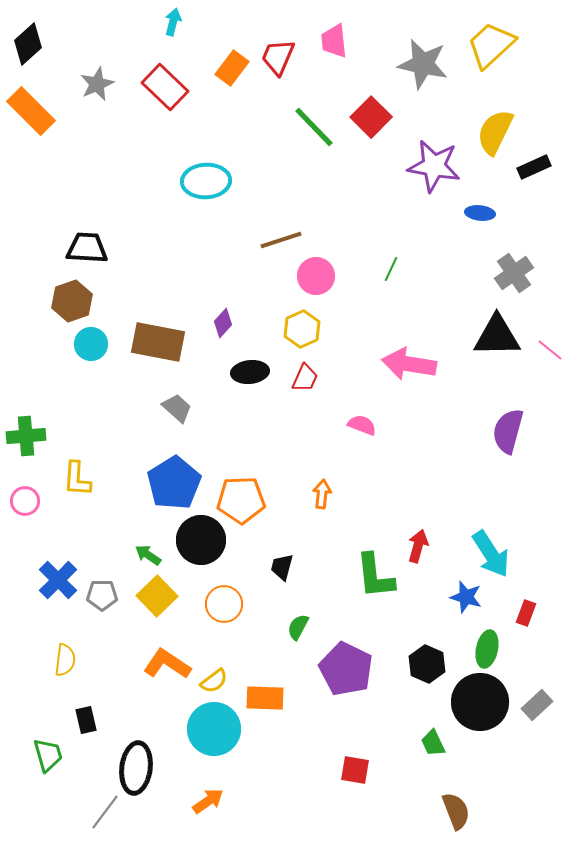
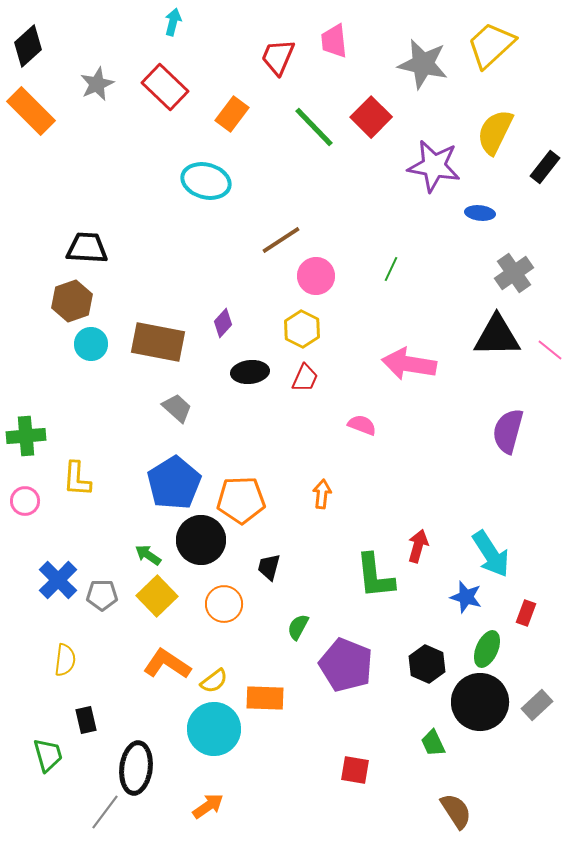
black diamond at (28, 44): moved 2 px down
orange rectangle at (232, 68): moved 46 px down
black rectangle at (534, 167): moved 11 px right; rotated 28 degrees counterclockwise
cyan ellipse at (206, 181): rotated 18 degrees clockwise
brown line at (281, 240): rotated 15 degrees counterclockwise
yellow hexagon at (302, 329): rotated 9 degrees counterclockwise
black trapezoid at (282, 567): moved 13 px left
green ellipse at (487, 649): rotated 12 degrees clockwise
purple pentagon at (346, 669): moved 4 px up; rotated 4 degrees counterclockwise
orange arrow at (208, 801): moved 5 px down
brown semicircle at (456, 811): rotated 12 degrees counterclockwise
